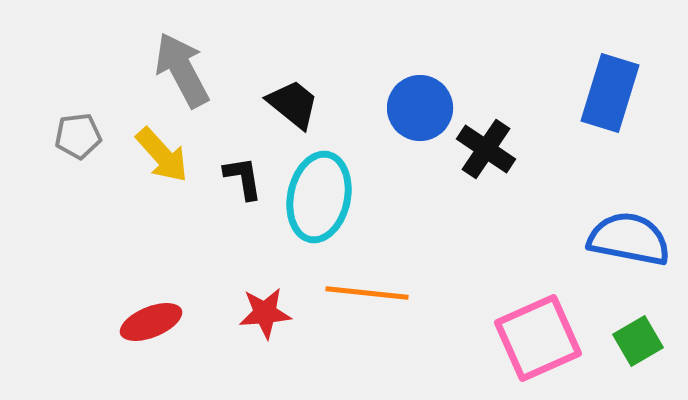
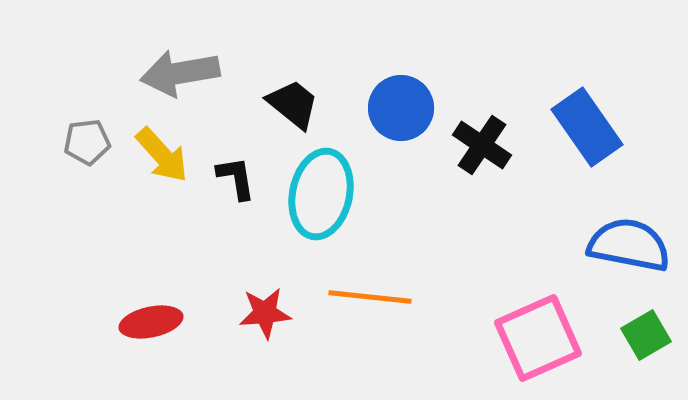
gray arrow: moved 2 px left, 3 px down; rotated 72 degrees counterclockwise
blue rectangle: moved 23 px left, 34 px down; rotated 52 degrees counterclockwise
blue circle: moved 19 px left
gray pentagon: moved 9 px right, 6 px down
black cross: moved 4 px left, 4 px up
black L-shape: moved 7 px left
cyan ellipse: moved 2 px right, 3 px up
blue semicircle: moved 6 px down
orange line: moved 3 px right, 4 px down
red ellipse: rotated 10 degrees clockwise
green square: moved 8 px right, 6 px up
